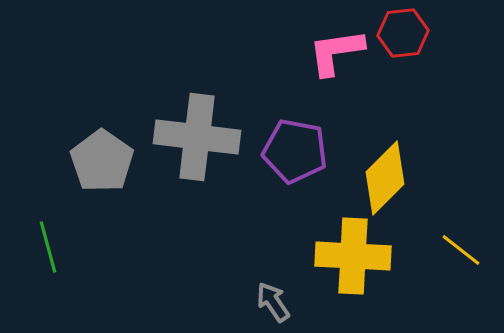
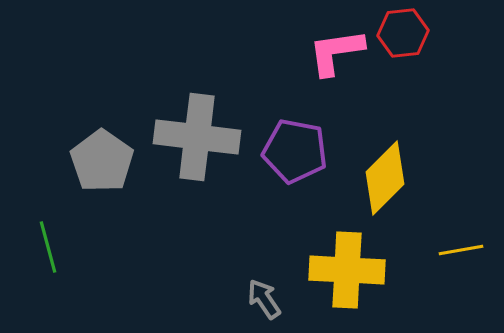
yellow line: rotated 48 degrees counterclockwise
yellow cross: moved 6 px left, 14 px down
gray arrow: moved 9 px left, 3 px up
